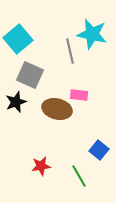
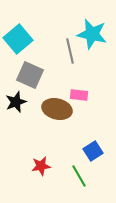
blue square: moved 6 px left, 1 px down; rotated 18 degrees clockwise
